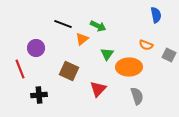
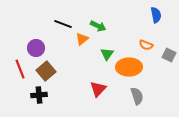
brown square: moved 23 px left; rotated 24 degrees clockwise
